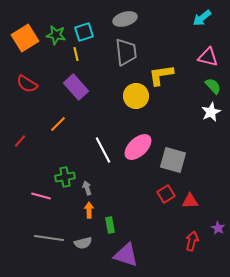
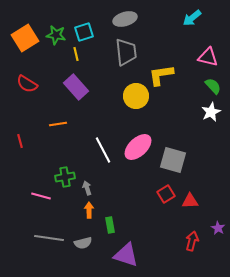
cyan arrow: moved 10 px left
orange line: rotated 36 degrees clockwise
red line: rotated 56 degrees counterclockwise
